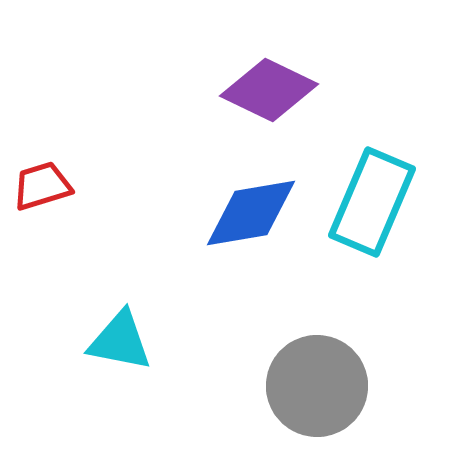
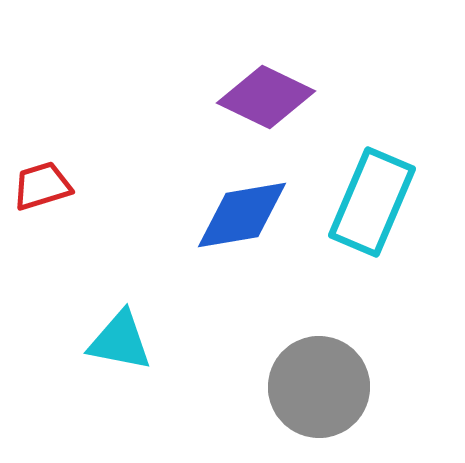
purple diamond: moved 3 px left, 7 px down
blue diamond: moved 9 px left, 2 px down
gray circle: moved 2 px right, 1 px down
